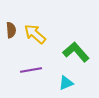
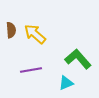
green L-shape: moved 2 px right, 7 px down
